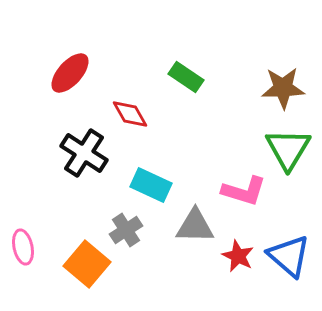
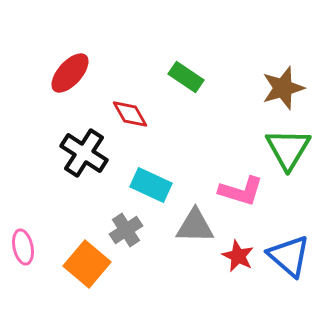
brown star: rotated 15 degrees counterclockwise
pink L-shape: moved 3 px left
